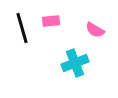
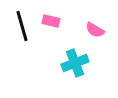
pink rectangle: rotated 18 degrees clockwise
black line: moved 2 px up
